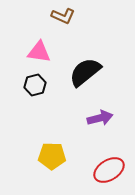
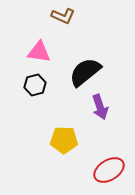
purple arrow: moved 11 px up; rotated 85 degrees clockwise
yellow pentagon: moved 12 px right, 16 px up
